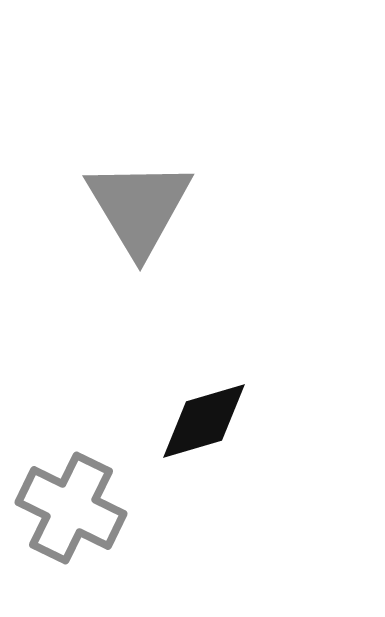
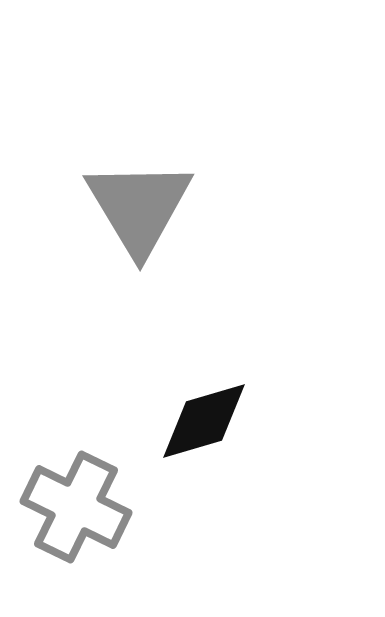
gray cross: moved 5 px right, 1 px up
